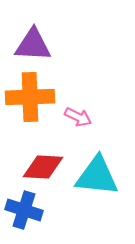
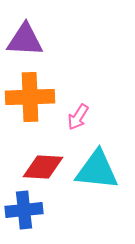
purple triangle: moved 8 px left, 5 px up
pink arrow: rotated 96 degrees clockwise
cyan triangle: moved 6 px up
blue cross: rotated 24 degrees counterclockwise
